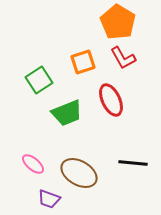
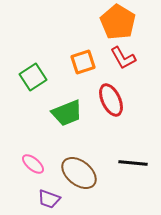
green square: moved 6 px left, 3 px up
brown ellipse: rotated 9 degrees clockwise
